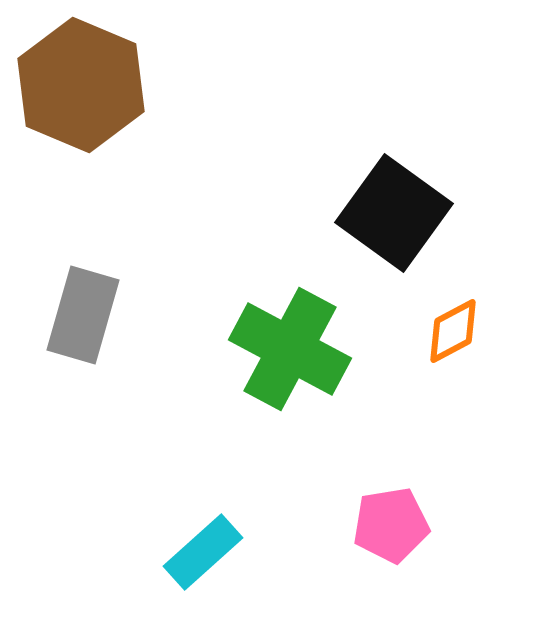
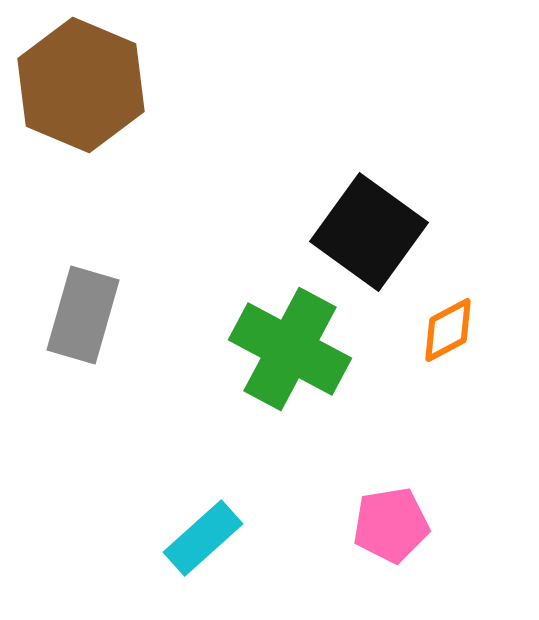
black square: moved 25 px left, 19 px down
orange diamond: moved 5 px left, 1 px up
cyan rectangle: moved 14 px up
